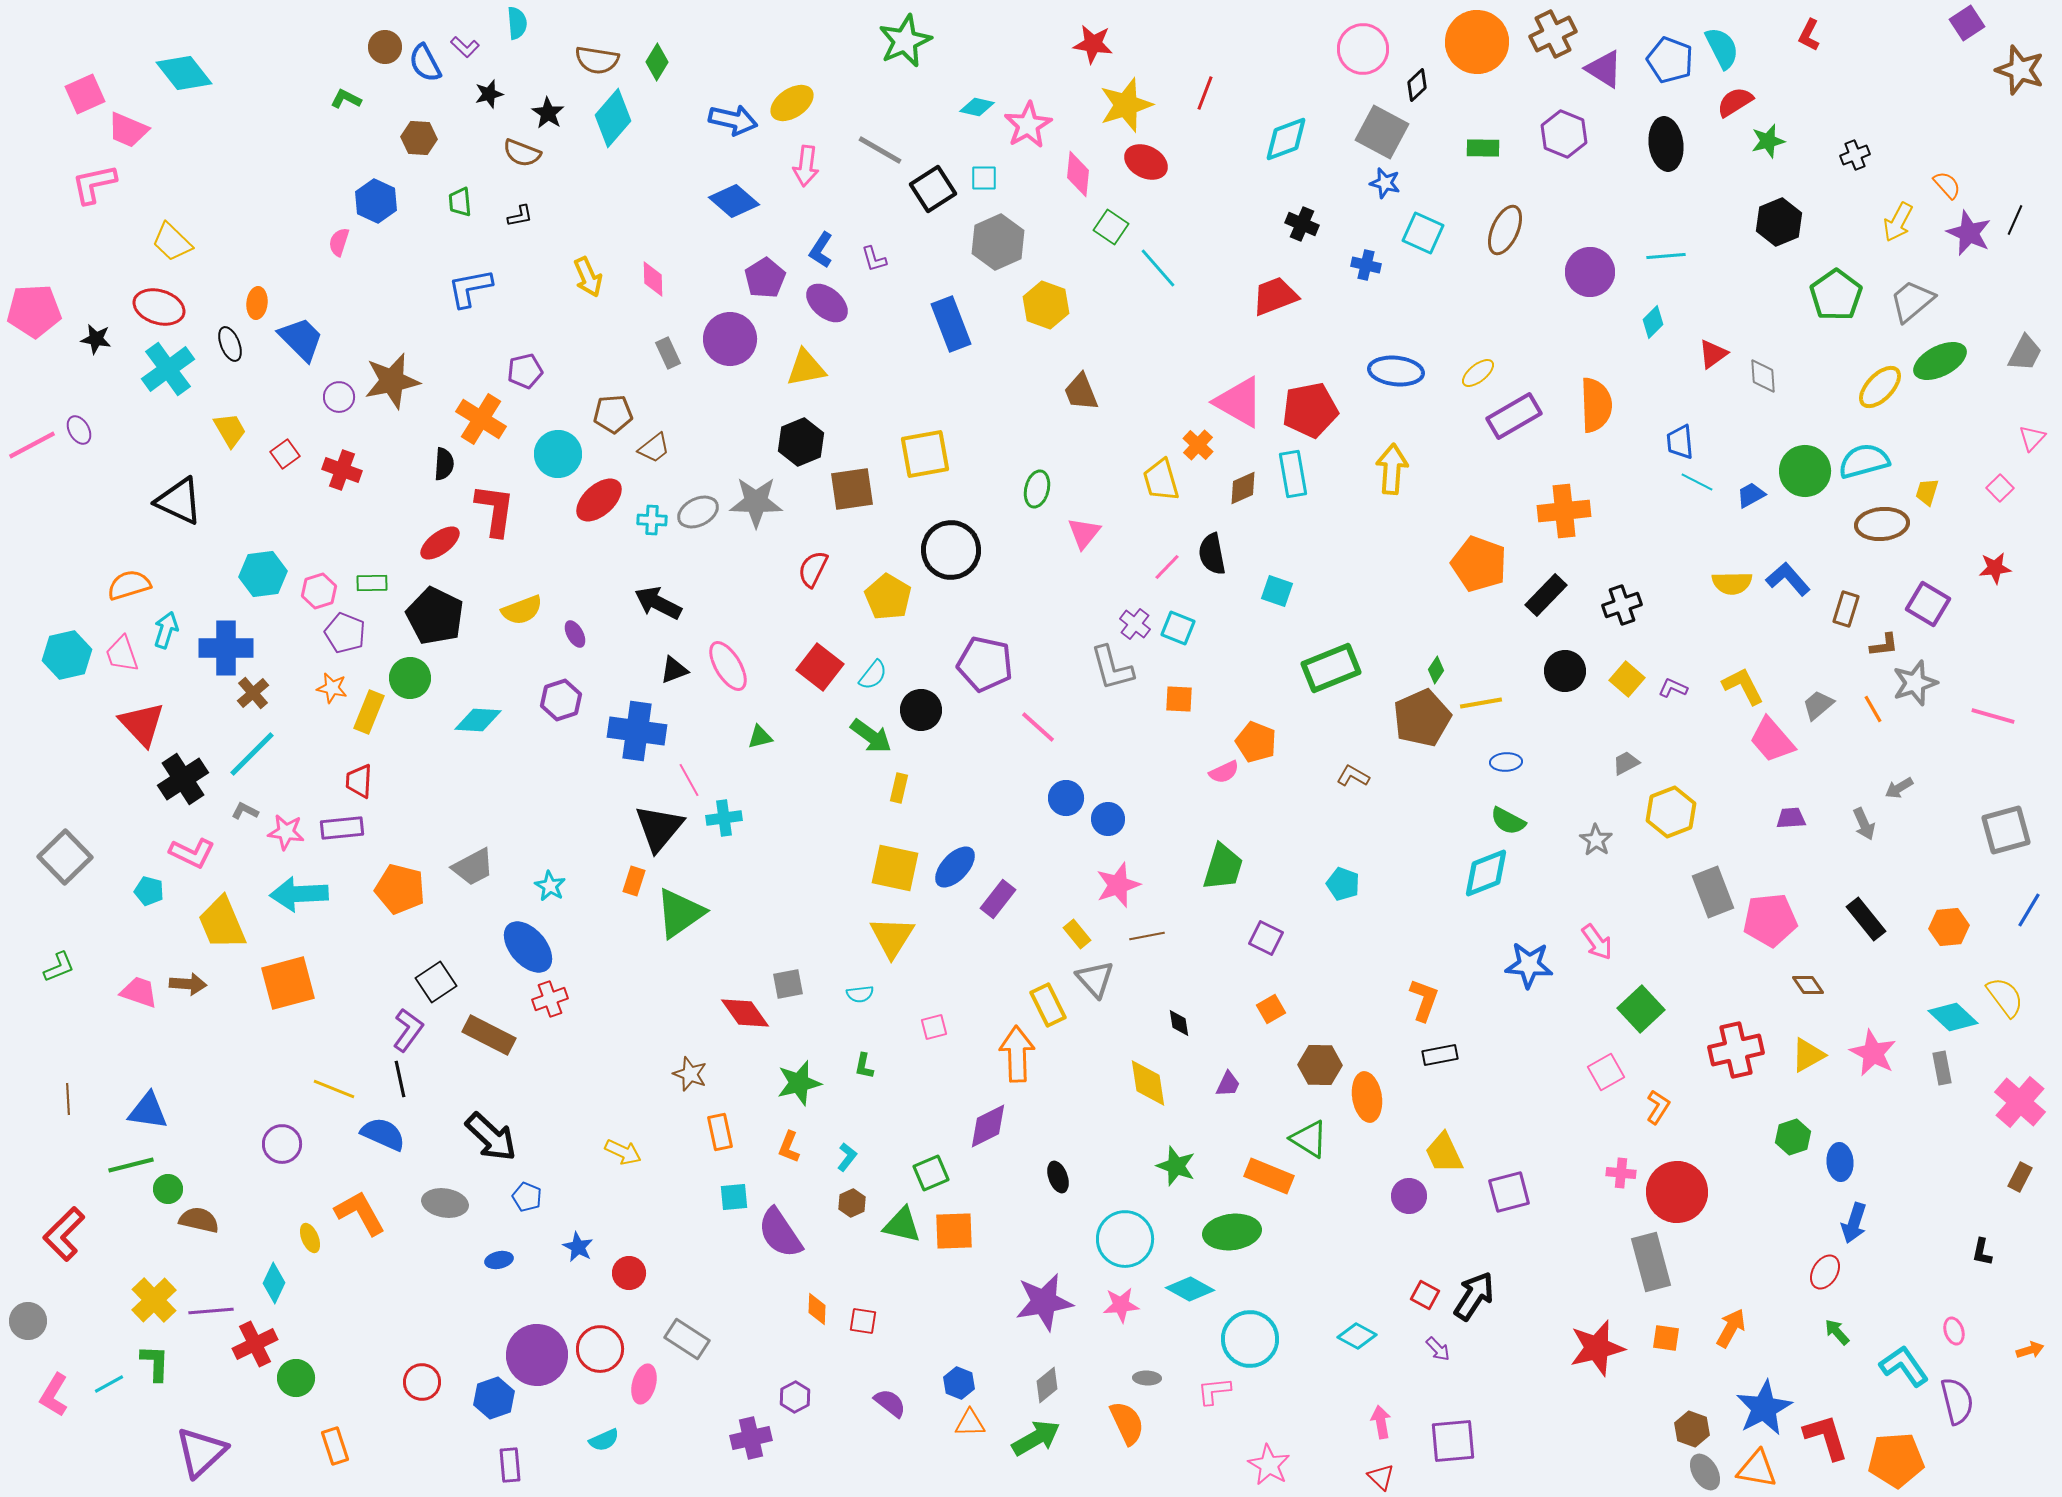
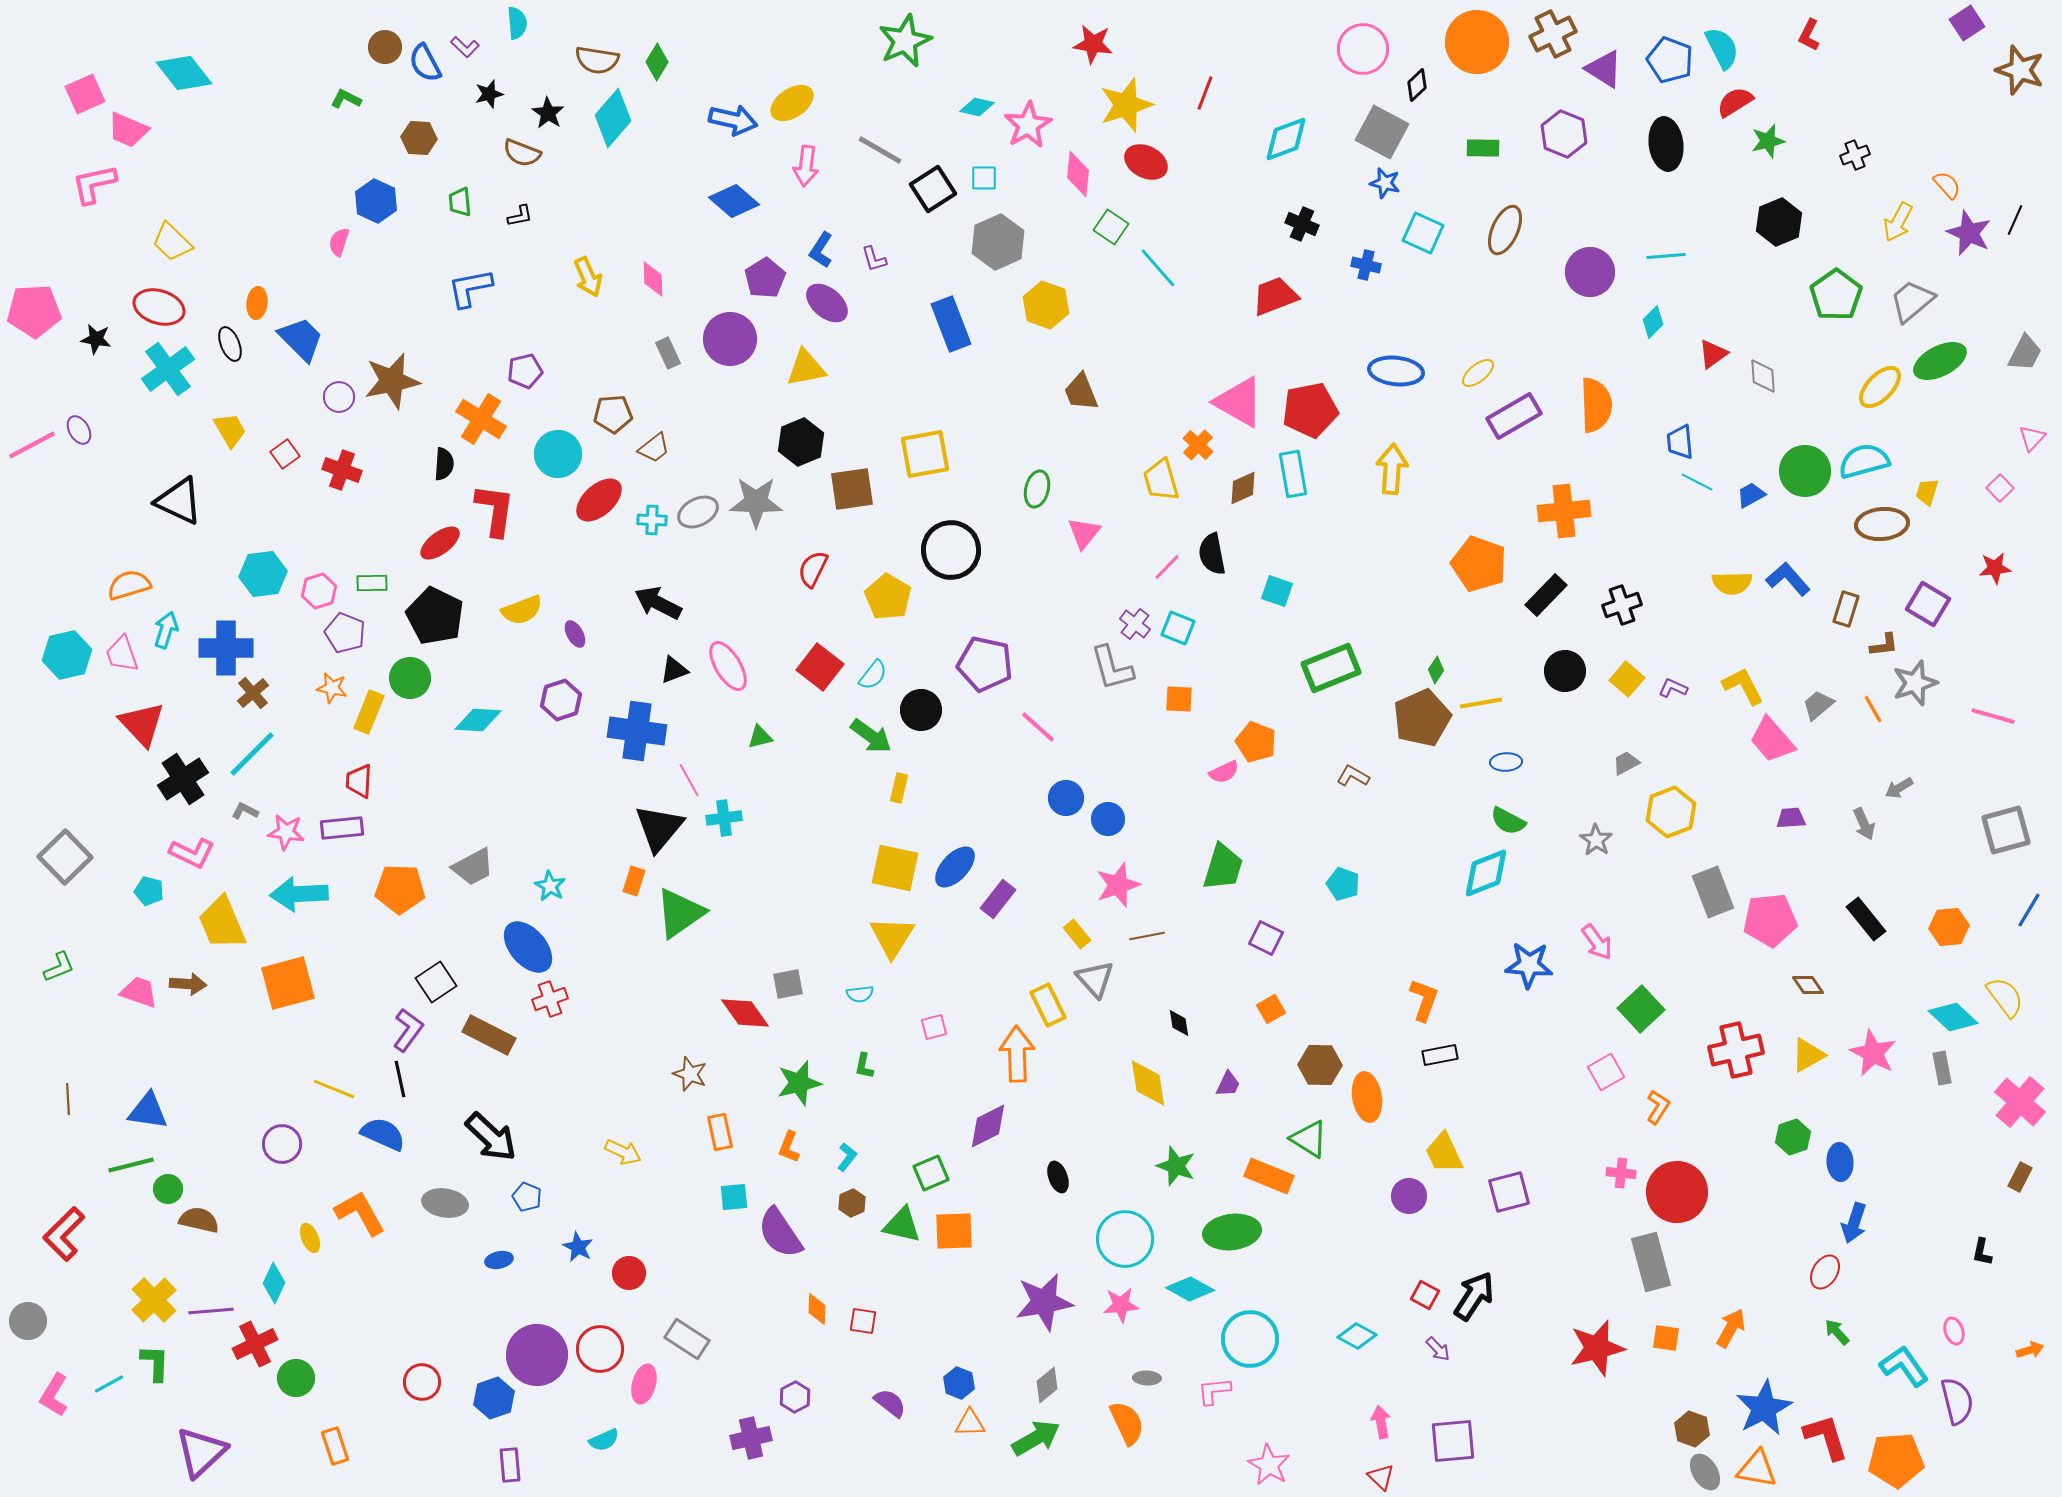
orange pentagon at (400, 889): rotated 12 degrees counterclockwise
